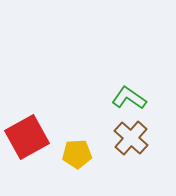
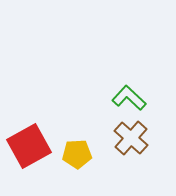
green L-shape: rotated 8 degrees clockwise
red square: moved 2 px right, 9 px down
